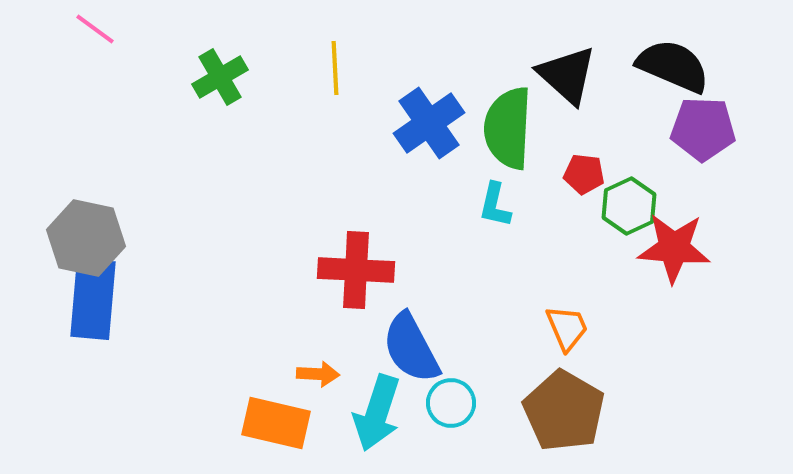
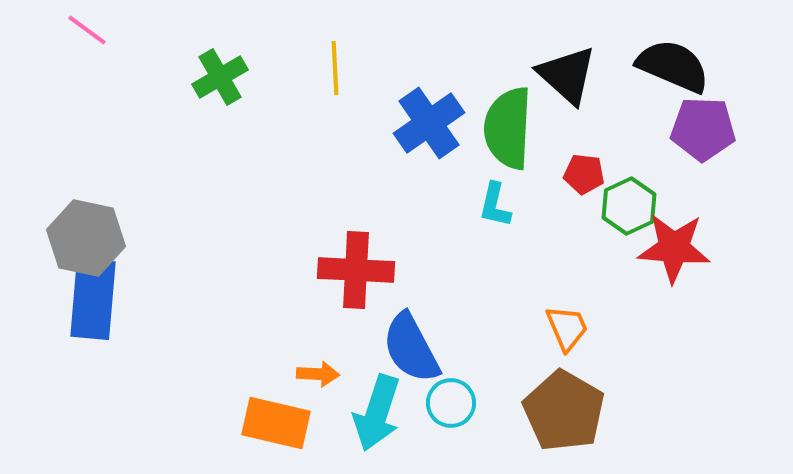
pink line: moved 8 px left, 1 px down
